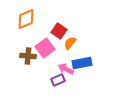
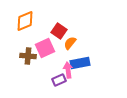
orange diamond: moved 1 px left, 2 px down
pink square: rotated 12 degrees clockwise
blue rectangle: moved 2 px left
pink arrow: moved 2 px right, 1 px down; rotated 56 degrees clockwise
purple rectangle: moved 1 px right
